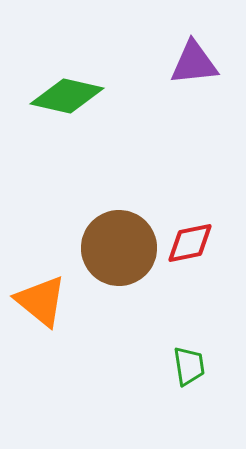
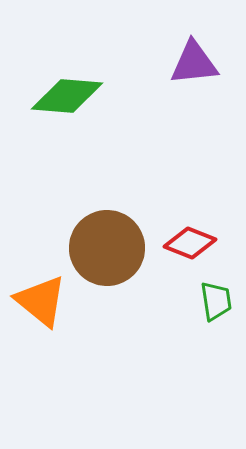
green diamond: rotated 8 degrees counterclockwise
red diamond: rotated 33 degrees clockwise
brown circle: moved 12 px left
green trapezoid: moved 27 px right, 65 px up
